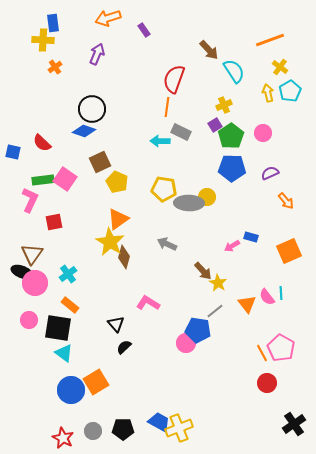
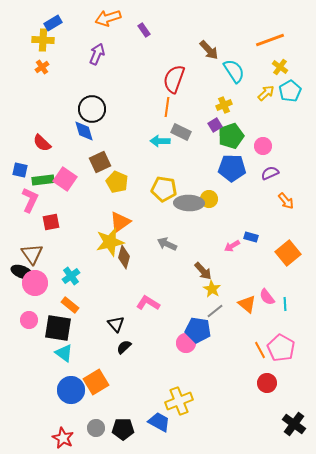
blue rectangle at (53, 23): rotated 66 degrees clockwise
orange cross at (55, 67): moved 13 px left
yellow arrow at (268, 93): moved 2 px left; rotated 60 degrees clockwise
blue diamond at (84, 131): rotated 55 degrees clockwise
pink circle at (263, 133): moved 13 px down
green pentagon at (231, 136): rotated 15 degrees clockwise
blue square at (13, 152): moved 7 px right, 18 px down
yellow circle at (207, 197): moved 2 px right, 2 px down
orange triangle at (118, 219): moved 2 px right, 3 px down
red square at (54, 222): moved 3 px left
yellow star at (110, 242): rotated 28 degrees clockwise
orange square at (289, 251): moved 1 px left, 2 px down; rotated 15 degrees counterclockwise
brown triangle at (32, 254): rotated 10 degrees counterclockwise
cyan cross at (68, 274): moved 3 px right, 2 px down
yellow star at (218, 283): moved 6 px left, 6 px down
cyan line at (281, 293): moved 4 px right, 11 px down
orange triangle at (247, 304): rotated 12 degrees counterclockwise
orange line at (262, 353): moved 2 px left, 3 px up
black cross at (294, 424): rotated 20 degrees counterclockwise
yellow cross at (179, 428): moved 27 px up
gray circle at (93, 431): moved 3 px right, 3 px up
